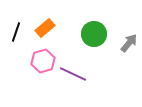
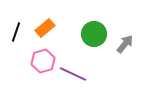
gray arrow: moved 4 px left, 1 px down
